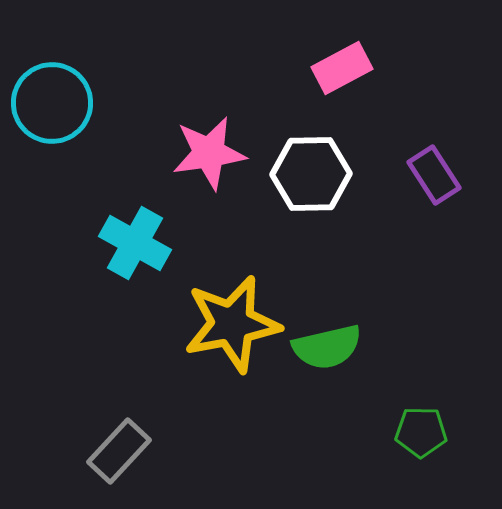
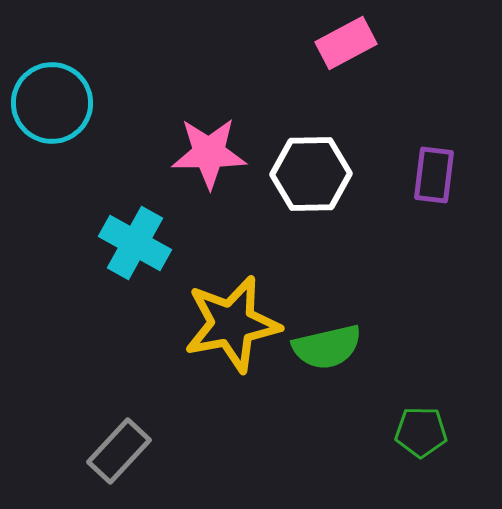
pink rectangle: moved 4 px right, 25 px up
pink star: rotated 8 degrees clockwise
purple rectangle: rotated 40 degrees clockwise
